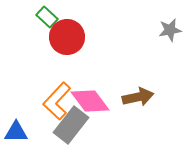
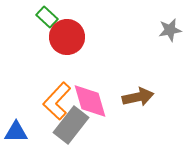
pink diamond: rotated 21 degrees clockwise
